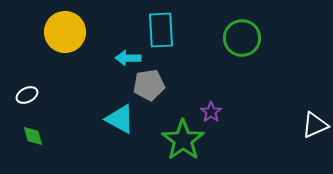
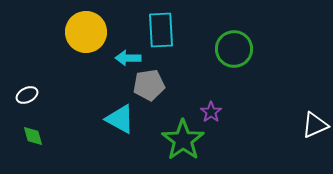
yellow circle: moved 21 px right
green circle: moved 8 px left, 11 px down
